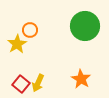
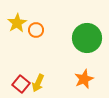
green circle: moved 2 px right, 12 px down
orange circle: moved 6 px right
yellow star: moved 21 px up
orange star: moved 3 px right; rotated 18 degrees clockwise
